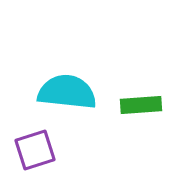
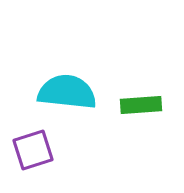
purple square: moved 2 px left
